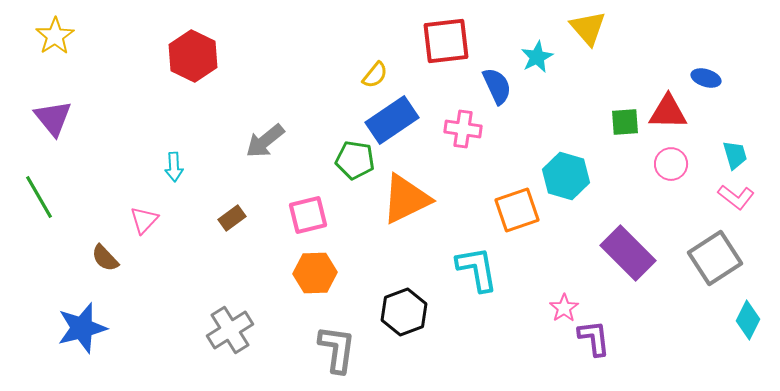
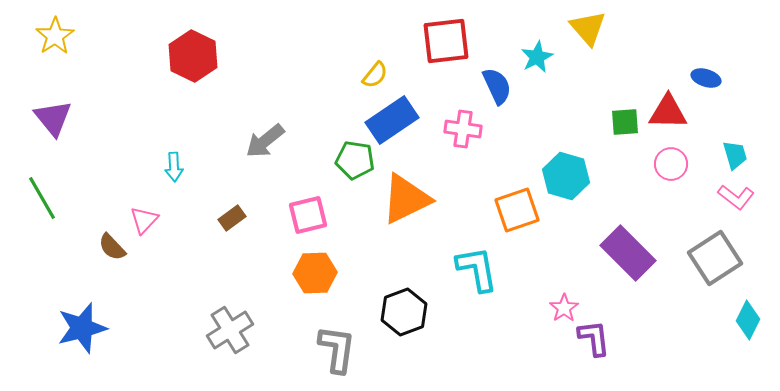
green line: moved 3 px right, 1 px down
brown semicircle: moved 7 px right, 11 px up
